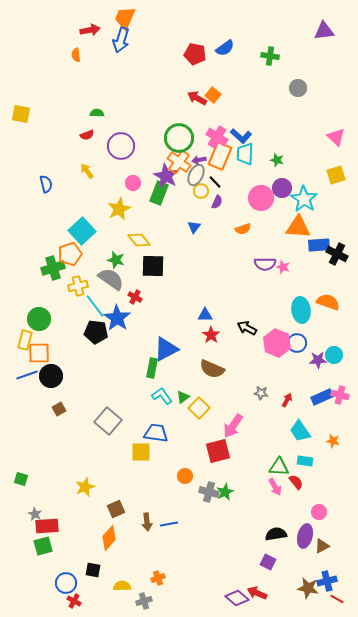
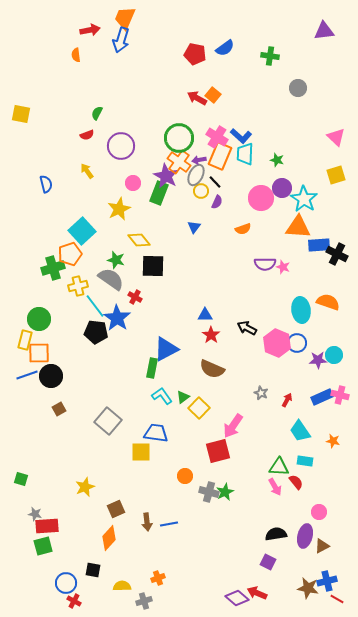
green semicircle at (97, 113): rotated 64 degrees counterclockwise
gray star at (261, 393): rotated 16 degrees clockwise
gray star at (35, 514): rotated 16 degrees counterclockwise
